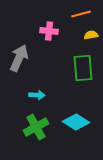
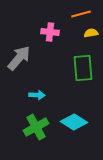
pink cross: moved 1 px right, 1 px down
yellow semicircle: moved 2 px up
gray arrow: rotated 16 degrees clockwise
cyan diamond: moved 2 px left
